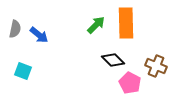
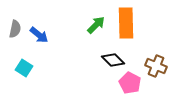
cyan square: moved 1 px right, 3 px up; rotated 12 degrees clockwise
